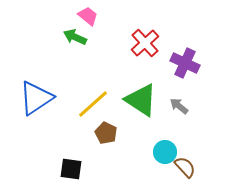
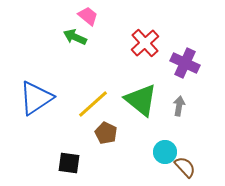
green triangle: rotated 6 degrees clockwise
gray arrow: rotated 60 degrees clockwise
black square: moved 2 px left, 6 px up
